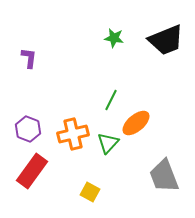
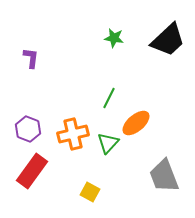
black trapezoid: moved 2 px right; rotated 21 degrees counterclockwise
purple L-shape: moved 2 px right
green line: moved 2 px left, 2 px up
